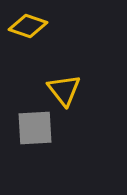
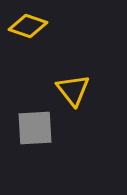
yellow triangle: moved 9 px right
